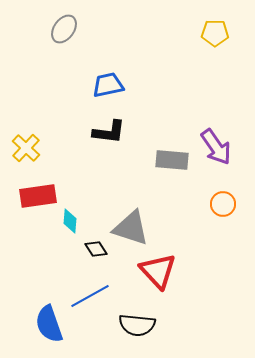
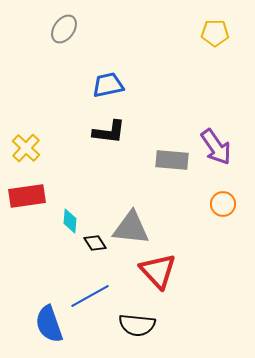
red rectangle: moved 11 px left
gray triangle: rotated 12 degrees counterclockwise
black diamond: moved 1 px left, 6 px up
